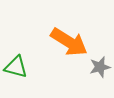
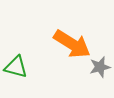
orange arrow: moved 3 px right, 2 px down
